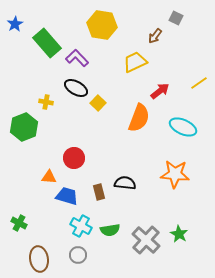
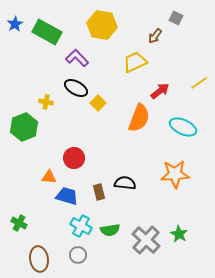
green rectangle: moved 11 px up; rotated 20 degrees counterclockwise
orange star: rotated 8 degrees counterclockwise
